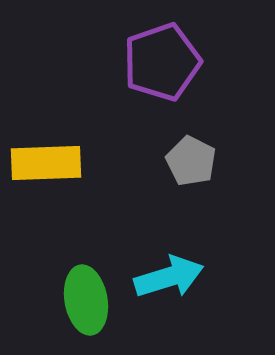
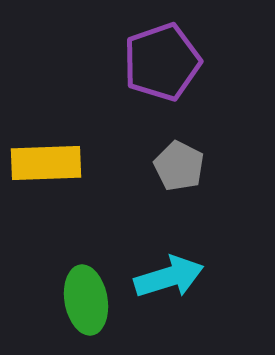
gray pentagon: moved 12 px left, 5 px down
